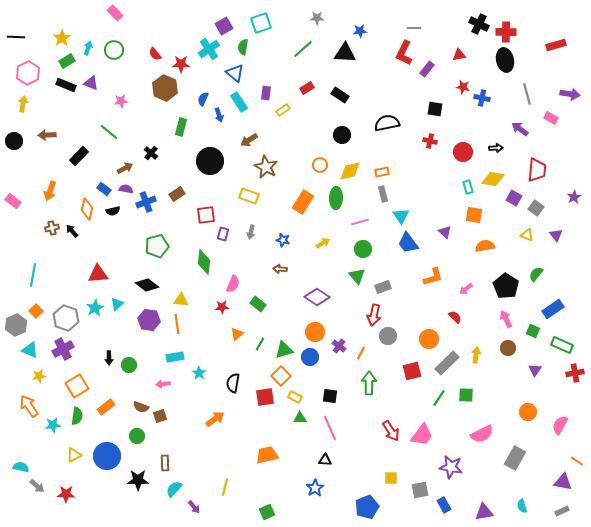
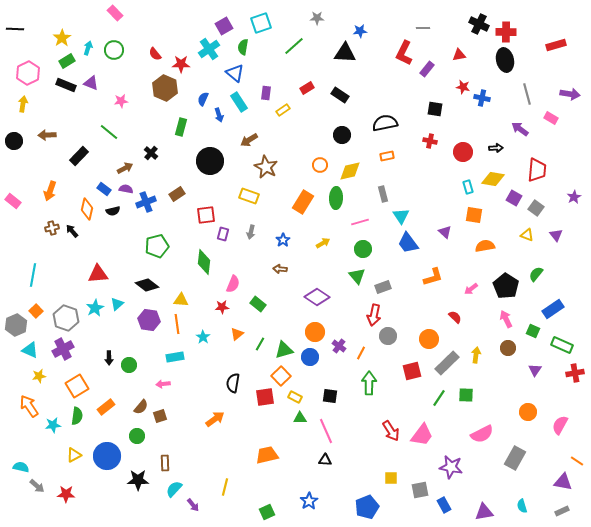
gray line at (414, 28): moved 9 px right
black line at (16, 37): moved 1 px left, 8 px up
green line at (303, 49): moved 9 px left, 3 px up
black semicircle at (387, 123): moved 2 px left
orange rectangle at (382, 172): moved 5 px right, 16 px up
blue star at (283, 240): rotated 24 degrees clockwise
pink arrow at (466, 289): moved 5 px right
cyan star at (199, 373): moved 4 px right, 36 px up
brown semicircle at (141, 407): rotated 70 degrees counterclockwise
pink line at (330, 428): moved 4 px left, 3 px down
blue star at (315, 488): moved 6 px left, 13 px down
purple arrow at (194, 507): moved 1 px left, 2 px up
